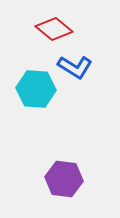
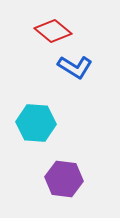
red diamond: moved 1 px left, 2 px down
cyan hexagon: moved 34 px down
